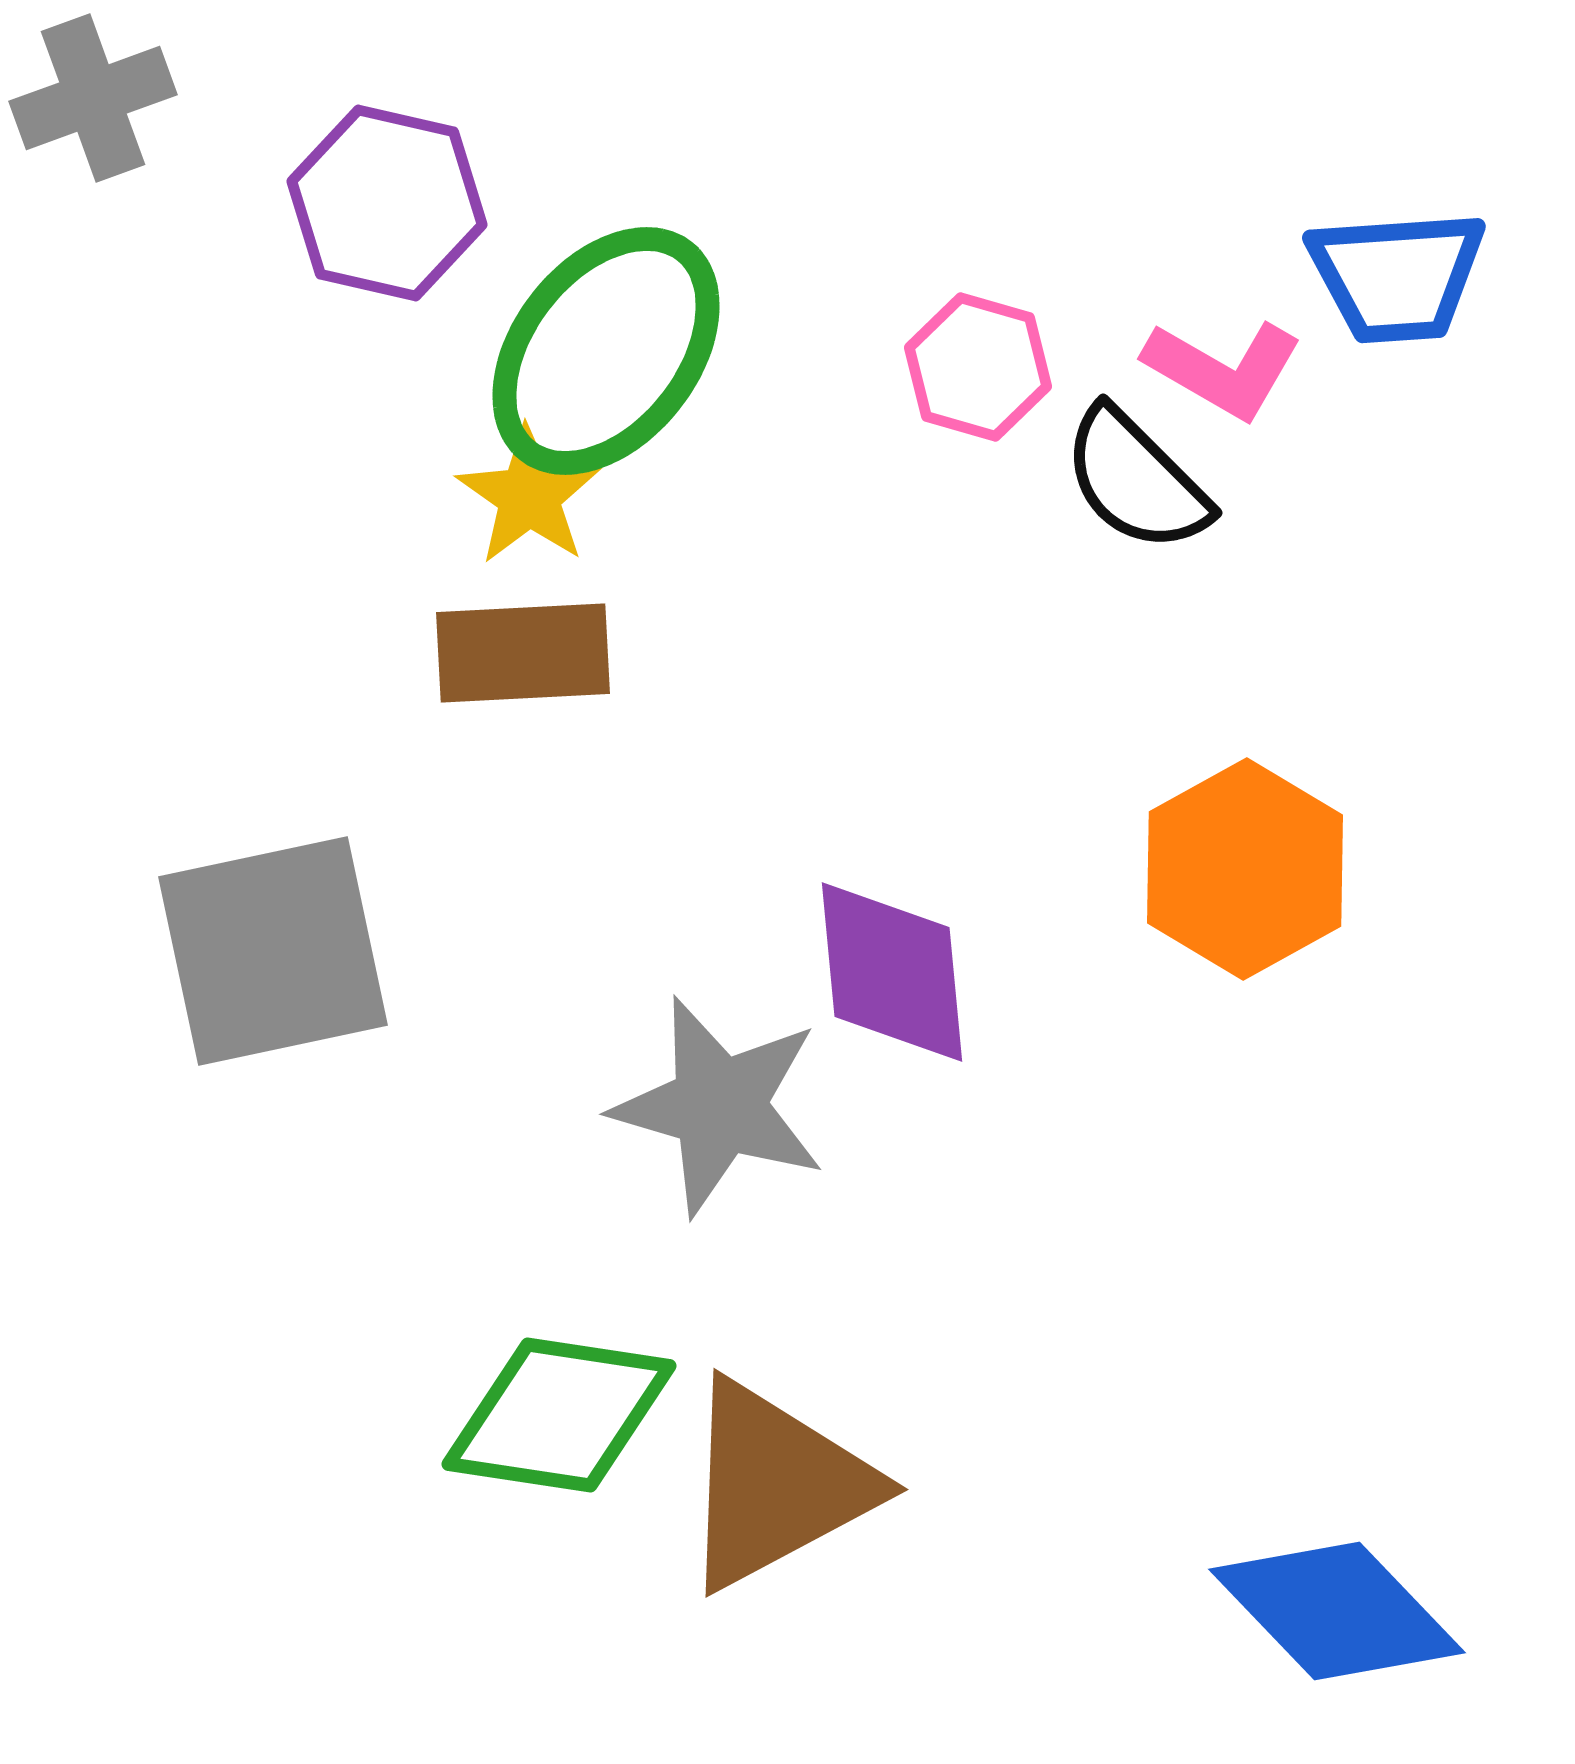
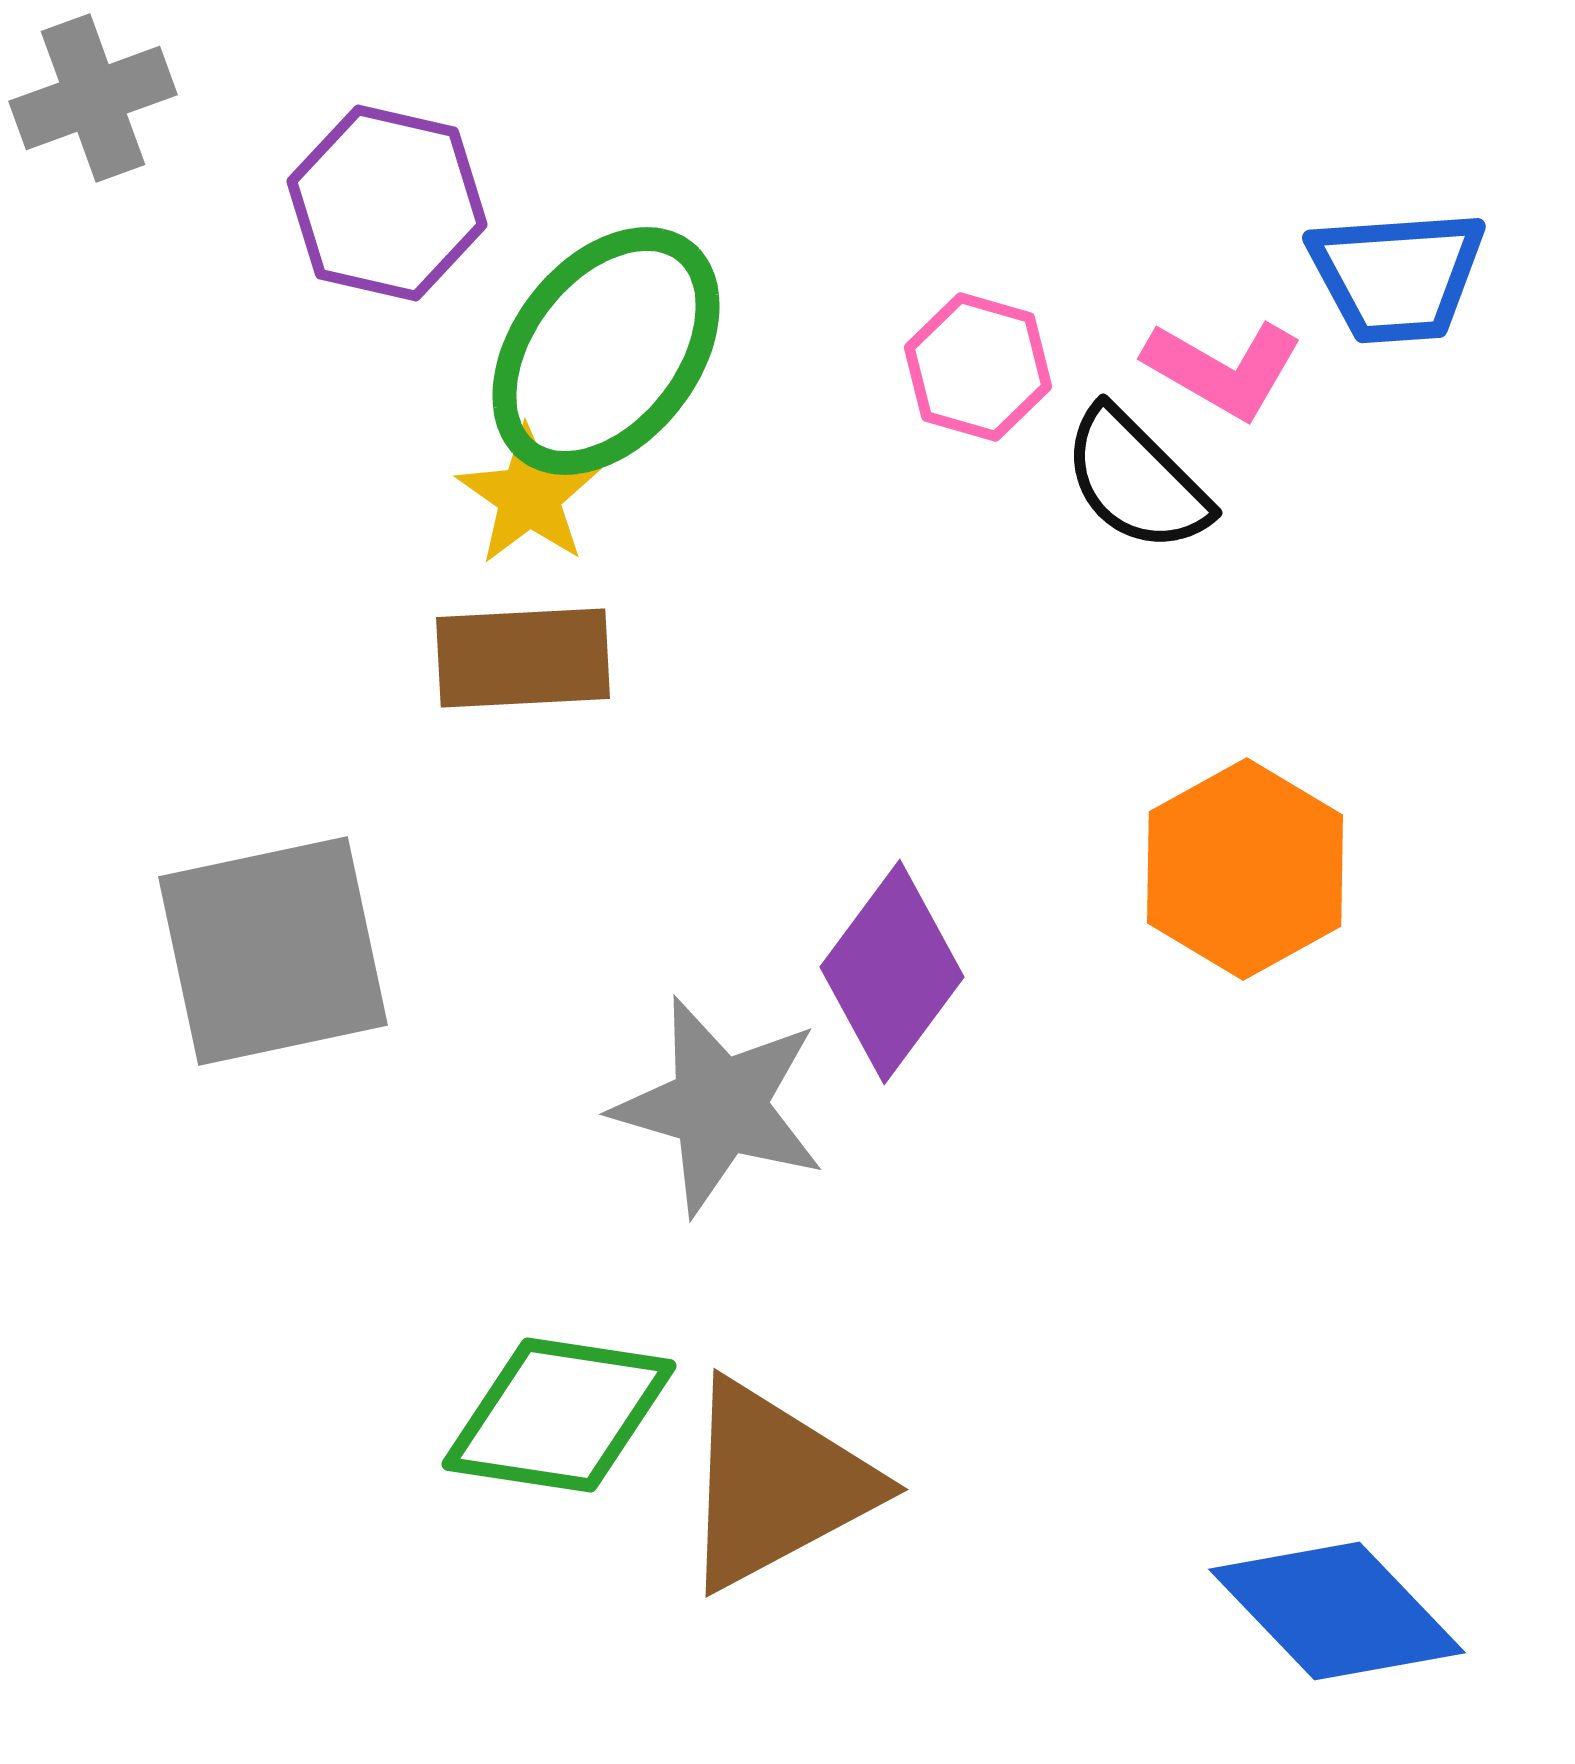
brown rectangle: moved 5 px down
purple diamond: rotated 42 degrees clockwise
